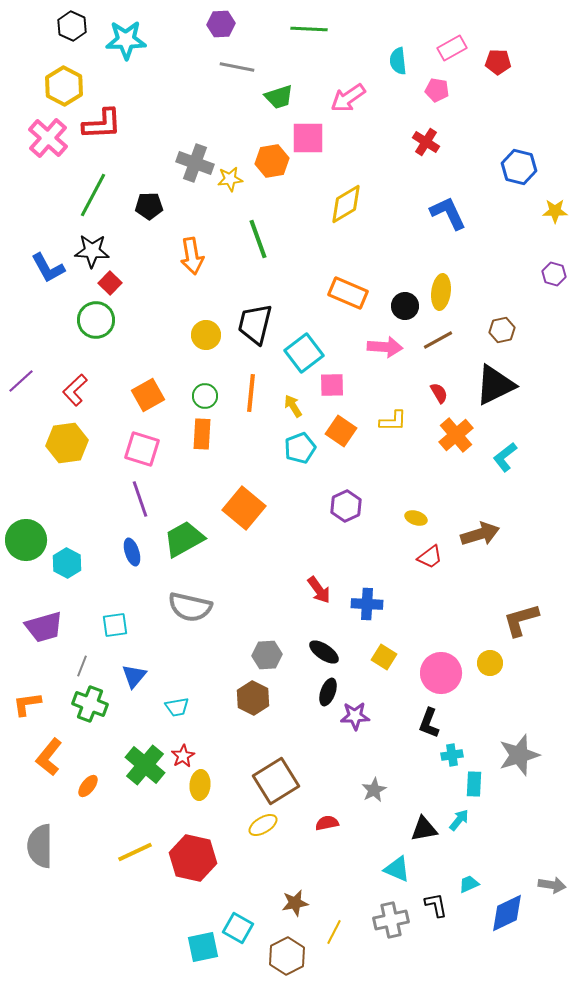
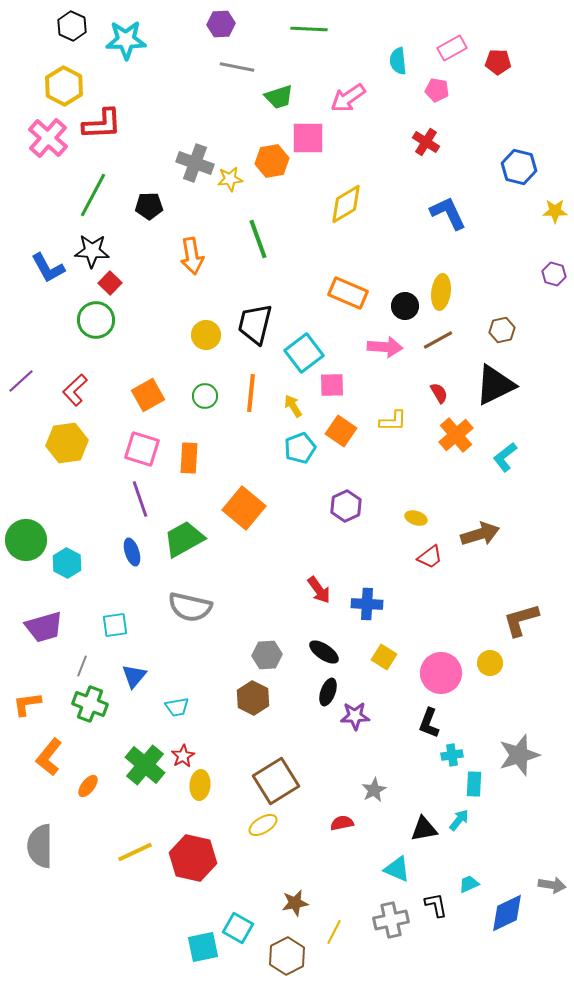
orange rectangle at (202, 434): moved 13 px left, 24 px down
red semicircle at (327, 823): moved 15 px right
